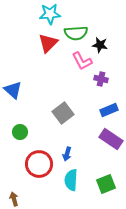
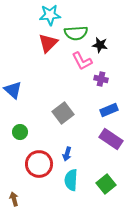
cyan star: moved 1 px down
green square: rotated 18 degrees counterclockwise
